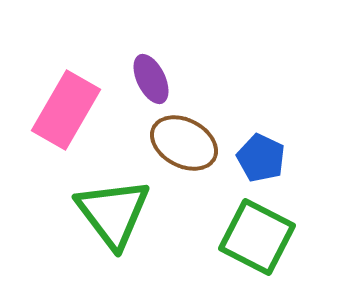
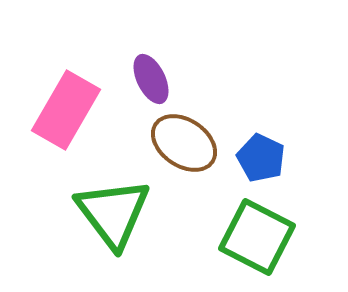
brown ellipse: rotated 6 degrees clockwise
